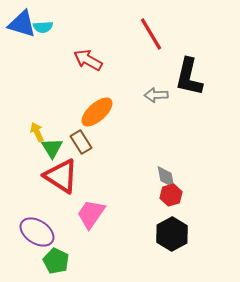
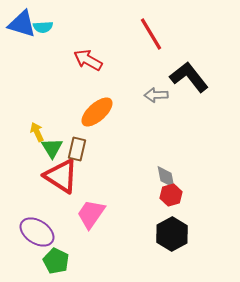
black L-shape: rotated 129 degrees clockwise
brown rectangle: moved 4 px left, 7 px down; rotated 45 degrees clockwise
